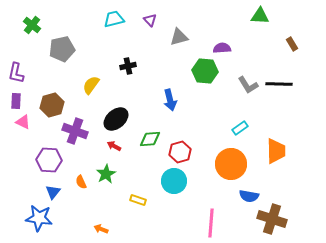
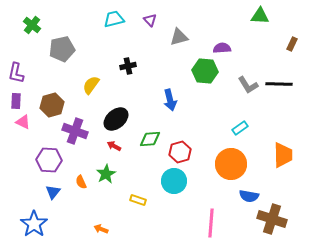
brown rectangle: rotated 56 degrees clockwise
orange trapezoid: moved 7 px right, 4 px down
blue star: moved 5 px left, 6 px down; rotated 28 degrees clockwise
